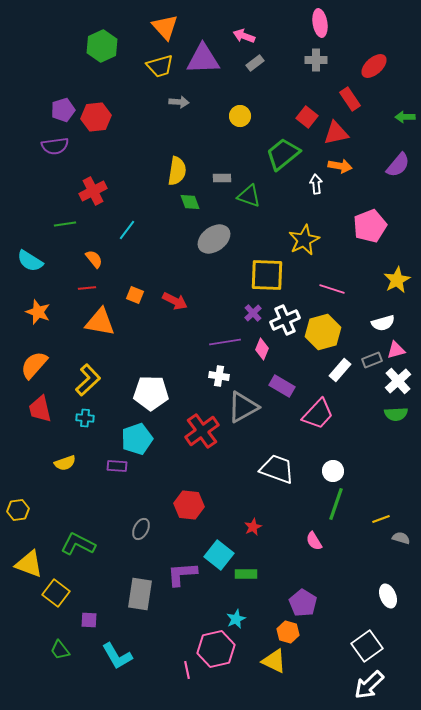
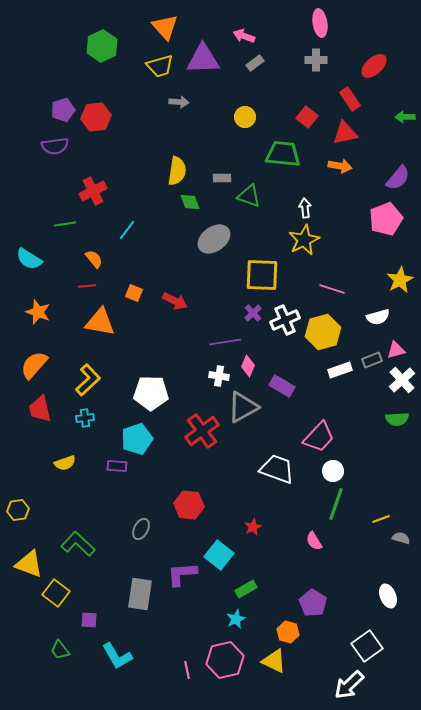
yellow circle at (240, 116): moved 5 px right, 1 px down
red triangle at (336, 133): moved 9 px right
green trapezoid at (283, 154): rotated 45 degrees clockwise
purple semicircle at (398, 165): moved 13 px down
white arrow at (316, 184): moved 11 px left, 24 px down
pink pentagon at (370, 226): moved 16 px right, 7 px up
cyan semicircle at (30, 261): moved 1 px left, 2 px up
yellow square at (267, 275): moved 5 px left
yellow star at (397, 280): moved 3 px right
red line at (87, 288): moved 2 px up
orange square at (135, 295): moved 1 px left, 2 px up
white semicircle at (383, 323): moved 5 px left, 6 px up
pink diamond at (262, 349): moved 14 px left, 17 px down
white rectangle at (340, 370): rotated 30 degrees clockwise
white cross at (398, 381): moved 4 px right, 1 px up
pink trapezoid at (318, 414): moved 1 px right, 23 px down
green semicircle at (396, 414): moved 1 px right, 5 px down
cyan cross at (85, 418): rotated 12 degrees counterclockwise
green L-shape at (78, 544): rotated 16 degrees clockwise
green rectangle at (246, 574): moved 15 px down; rotated 30 degrees counterclockwise
purple pentagon at (303, 603): moved 10 px right
pink hexagon at (216, 649): moved 9 px right, 11 px down
white arrow at (369, 685): moved 20 px left
